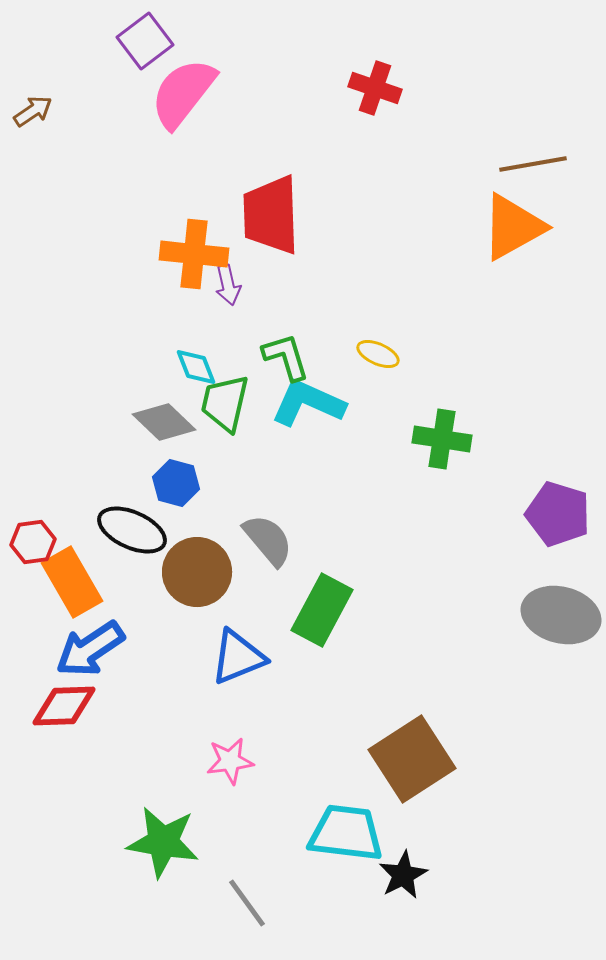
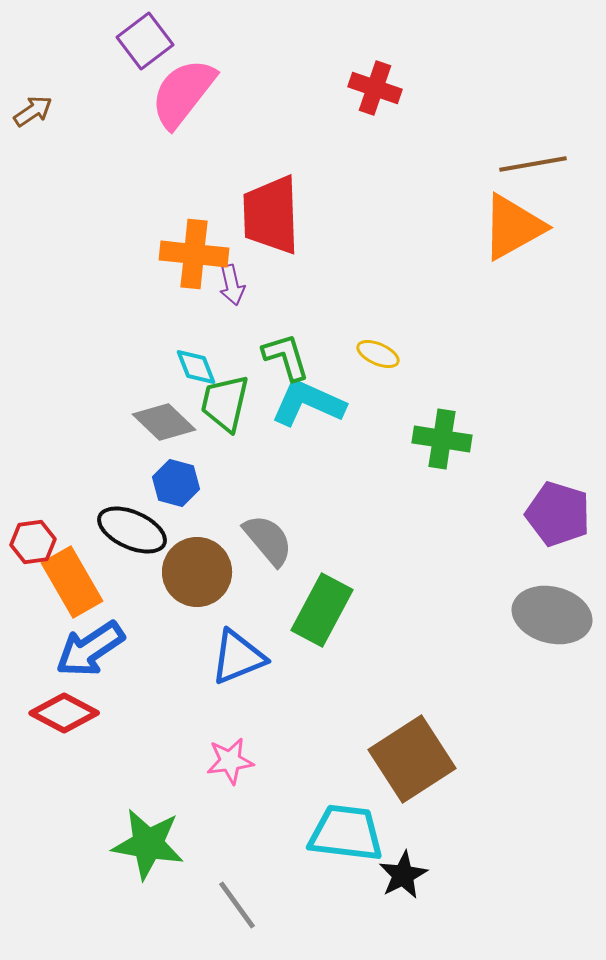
purple arrow: moved 4 px right
gray ellipse: moved 9 px left
red diamond: moved 7 px down; rotated 30 degrees clockwise
green star: moved 15 px left, 2 px down
gray line: moved 10 px left, 2 px down
